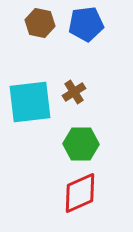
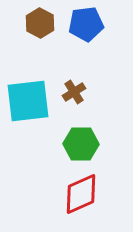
brown hexagon: rotated 16 degrees clockwise
cyan square: moved 2 px left, 1 px up
red diamond: moved 1 px right, 1 px down
